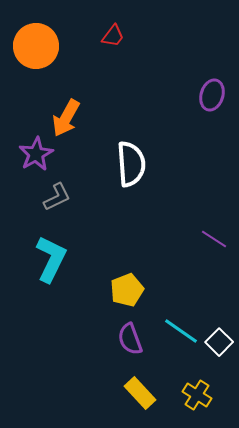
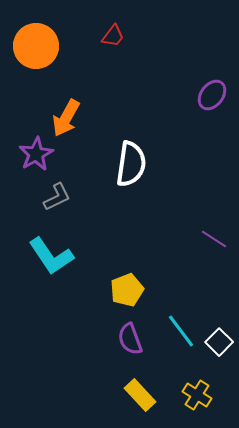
purple ellipse: rotated 20 degrees clockwise
white semicircle: rotated 12 degrees clockwise
cyan L-shape: moved 3 px up; rotated 120 degrees clockwise
cyan line: rotated 18 degrees clockwise
yellow rectangle: moved 2 px down
